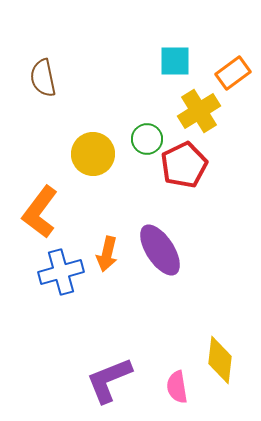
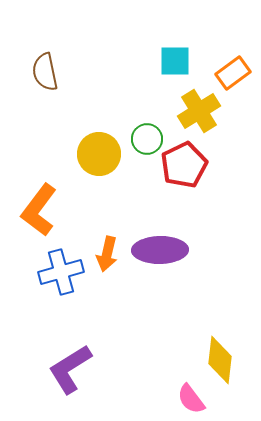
brown semicircle: moved 2 px right, 6 px up
yellow circle: moved 6 px right
orange L-shape: moved 1 px left, 2 px up
purple ellipse: rotated 58 degrees counterclockwise
purple L-shape: moved 39 px left, 11 px up; rotated 10 degrees counterclockwise
pink semicircle: moved 14 px right, 12 px down; rotated 28 degrees counterclockwise
